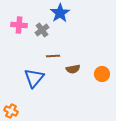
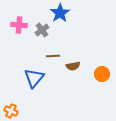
brown semicircle: moved 3 px up
